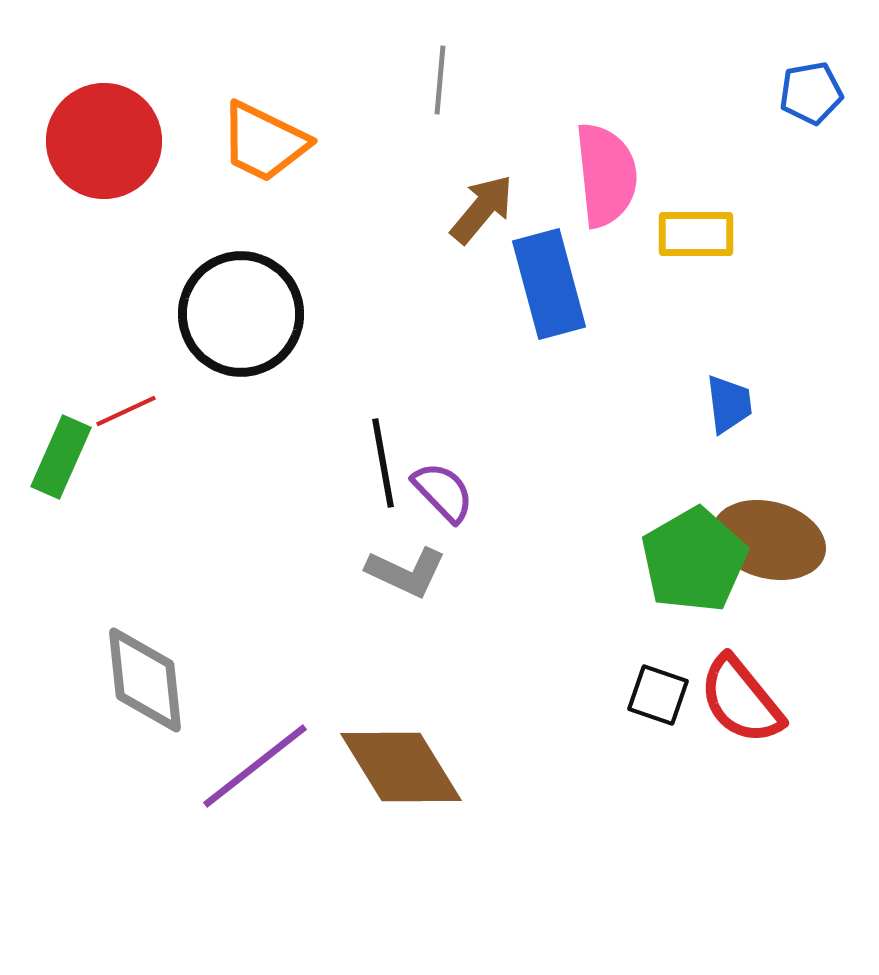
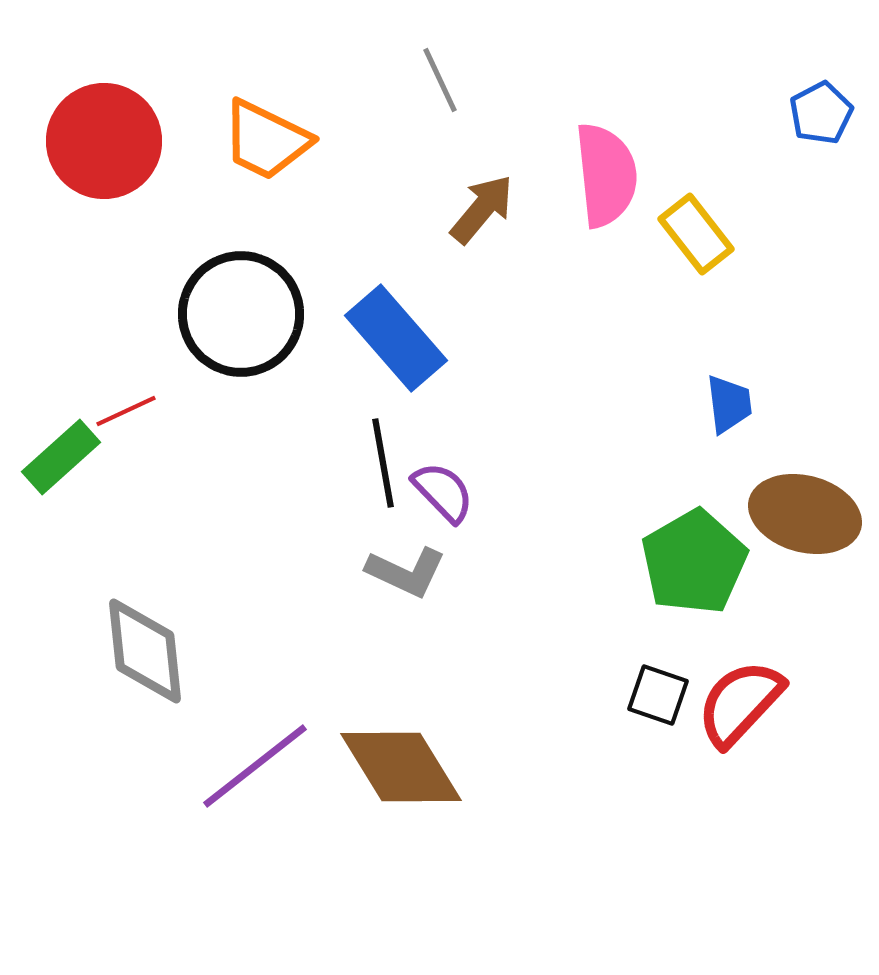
gray line: rotated 30 degrees counterclockwise
blue pentagon: moved 10 px right, 20 px down; rotated 18 degrees counterclockwise
orange trapezoid: moved 2 px right, 2 px up
yellow rectangle: rotated 52 degrees clockwise
blue rectangle: moved 153 px left, 54 px down; rotated 26 degrees counterclockwise
green rectangle: rotated 24 degrees clockwise
brown ellipse: moved 36 px right, 26 px up
green pentagon: moved 2 px down
gray diamond: moved 29 px up
red semicircle: moved 1 px left, 3 px down; rotated 82 degrees clockwise
